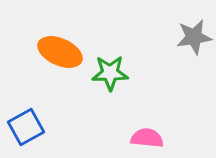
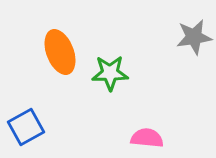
orange ellipse: rotated 45 degrees clockwise
